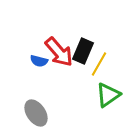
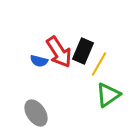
red arrow: rotated 8 degrees clockwise
